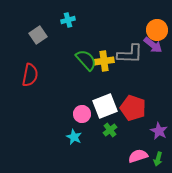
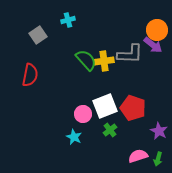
pink circle: moved 1 px right
